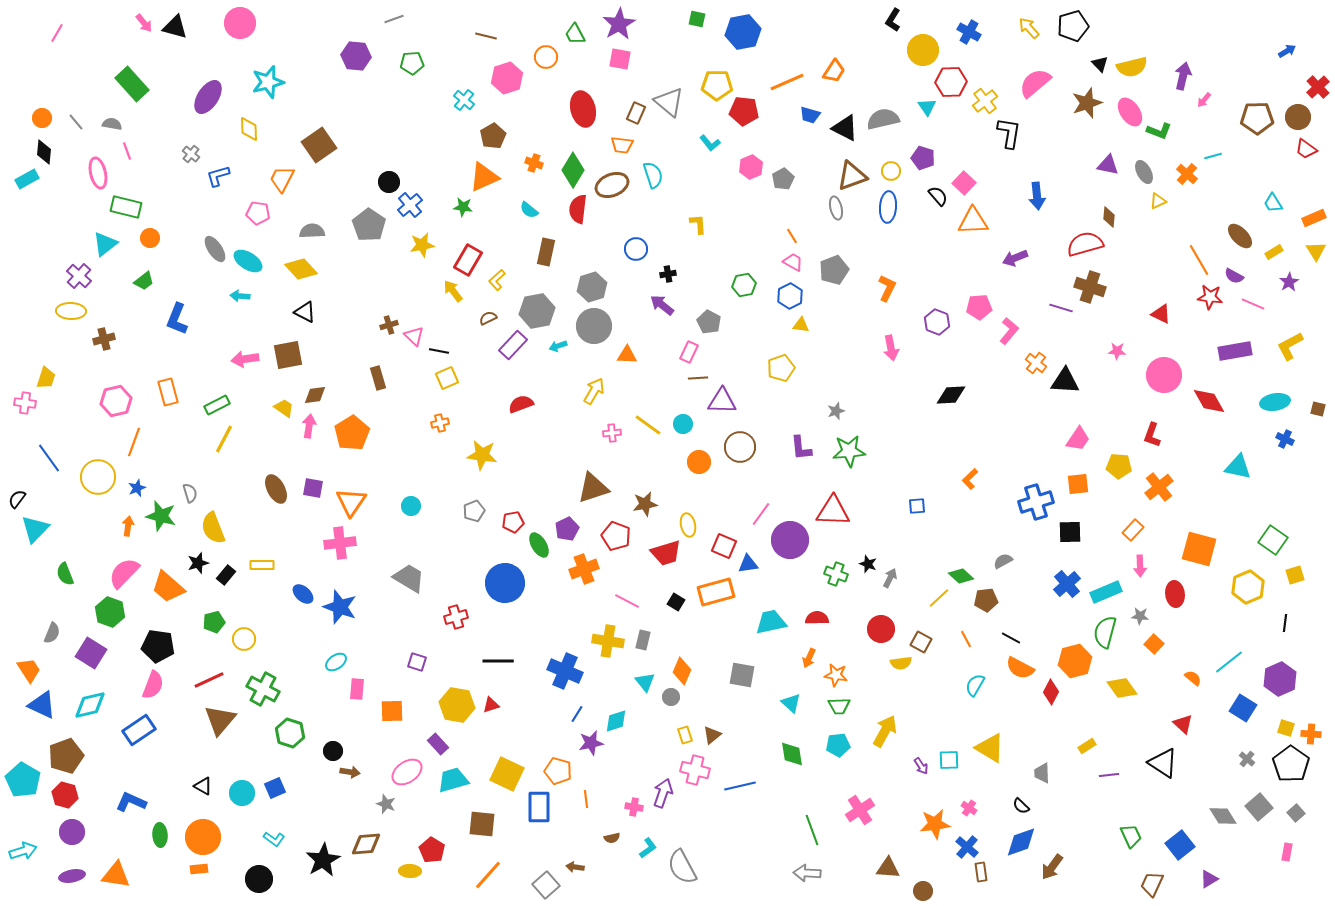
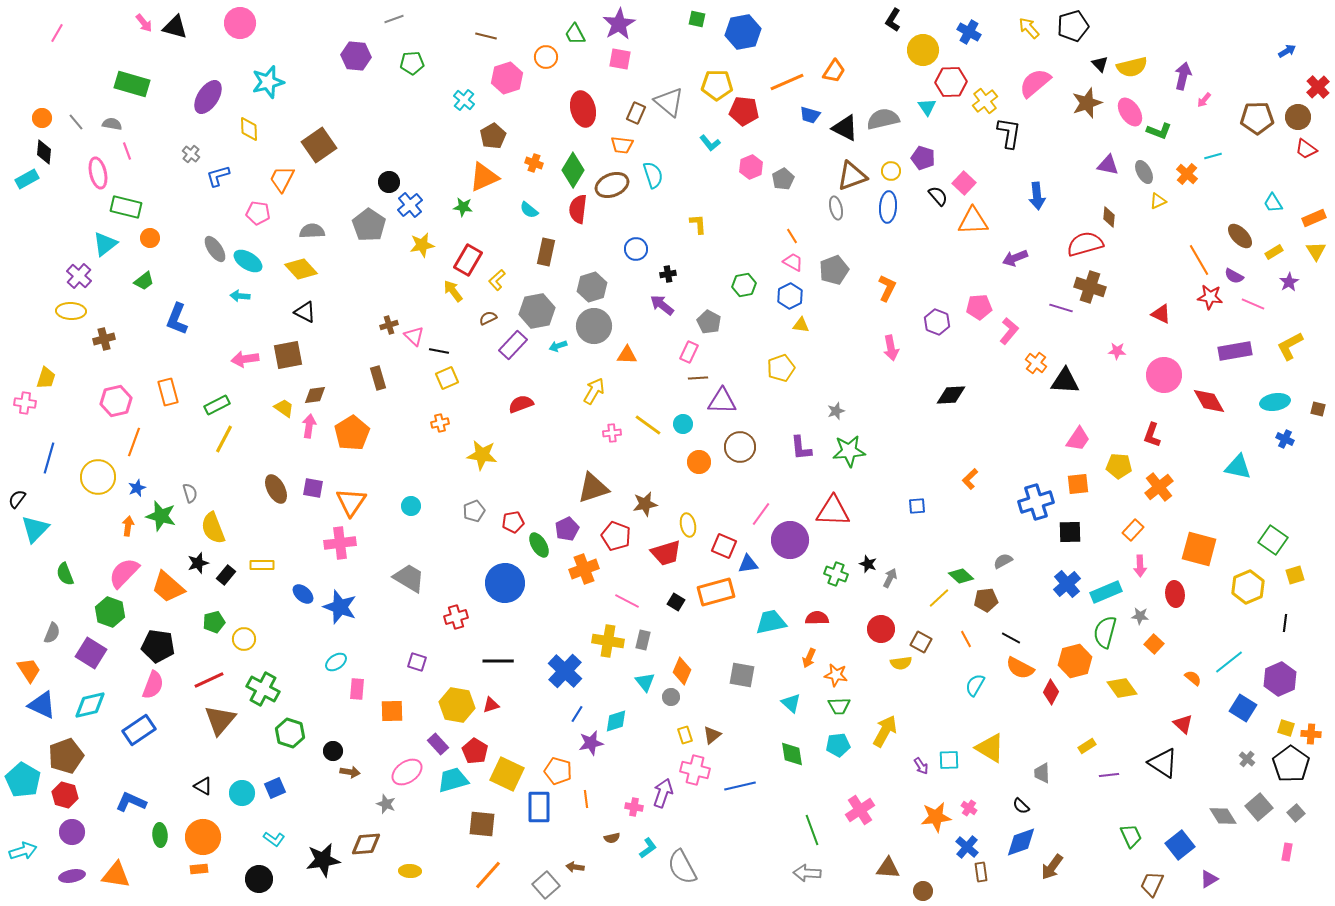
green rectangle at (132, 84): rotated 32 degrees counterclockwise
blue line at (49, 458): rotated 52 degrees clockwise
blue cross at (565, 671): rotated 20 degrees clockwise
orange star at (935, 824): moved 1 px right, 7 px up
red pentagon at (432, 850): moved 43 px right, 99 px up
black star at (323, 860): rotated 20 degrees clockwise
